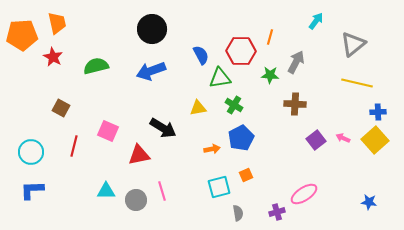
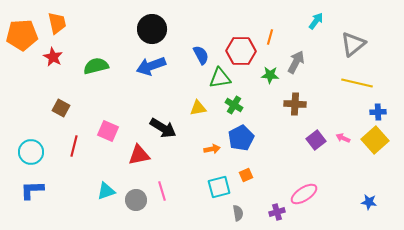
blue arrow: moved 5 px up
cyan triangle: rotated 18 degrees counterclockwise
